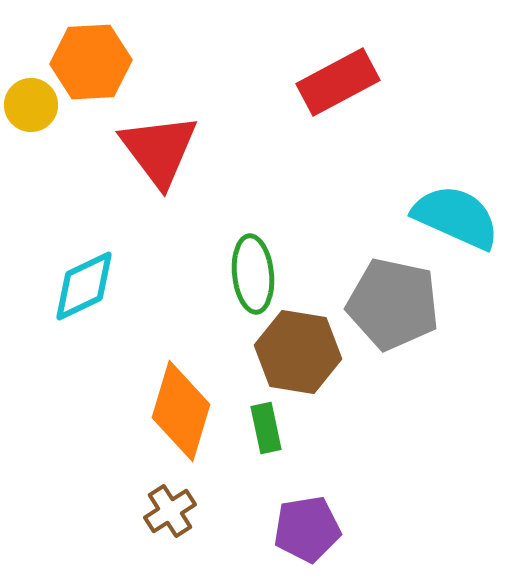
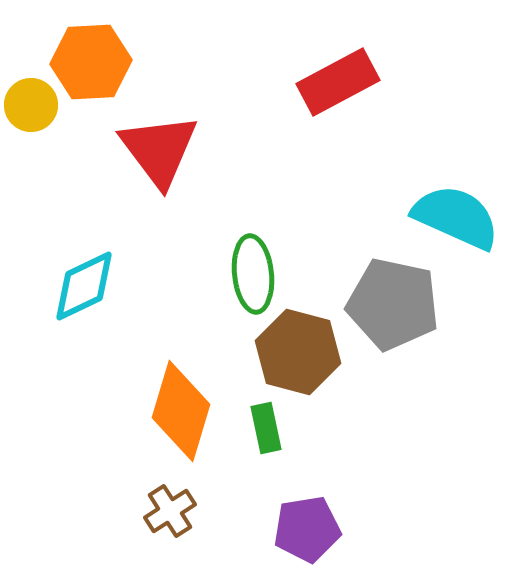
brown hexagon: rotated 6 degrees clockwise
